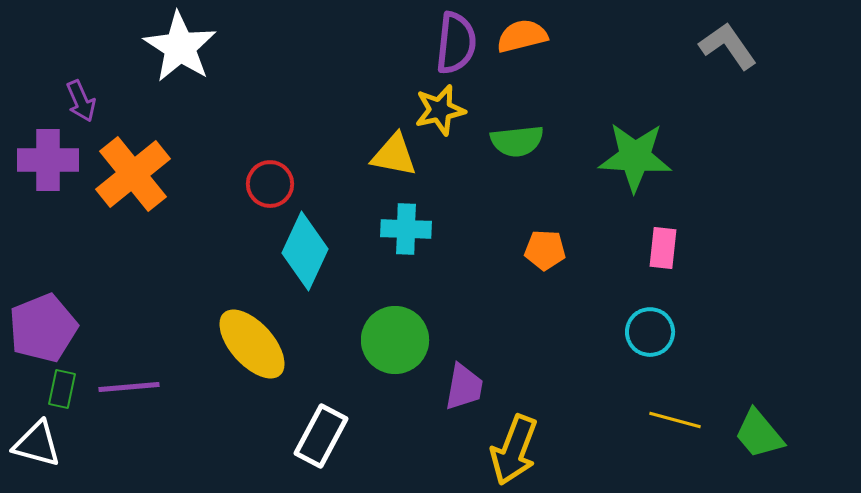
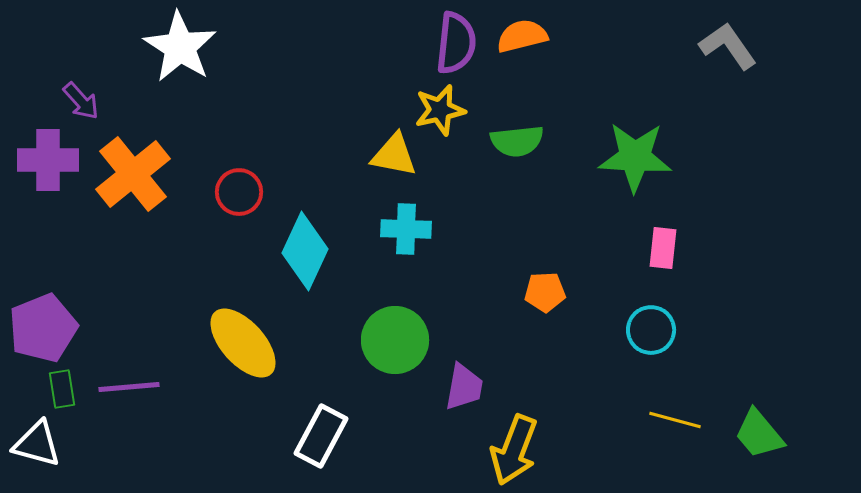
purple arrow: rotated 18 degrees counterclockwise
red circle: moved 31 px left, 8 px down
orange pentagon: moved 42 px down; rotated 6 degrees counterclockwise
cyan circle: moved 1 px right, 2 px up
yellow ellipse: moved 9 px left, 1 px up
green rectangle: rotated 21 degrees counterclockwise
